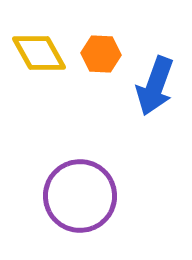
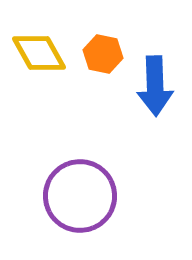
orange hexagon: moved 2 px right; rotated 9 degrees clockwise
blue arrow: rotated 22 degrees counterclockwise
